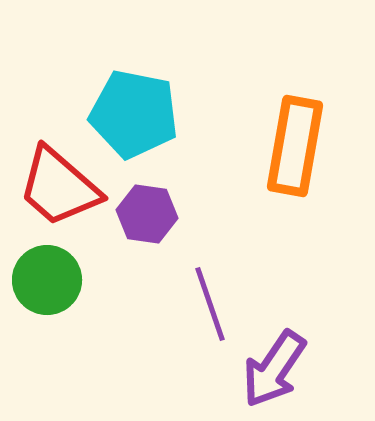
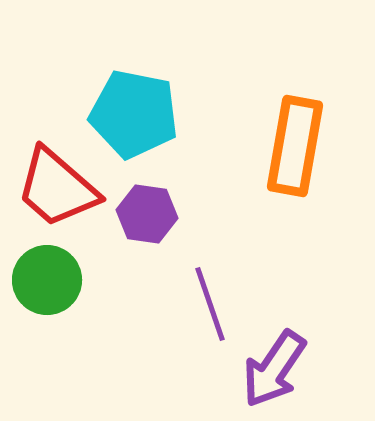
red trapezoid: moved 2 px left, 1 px down
